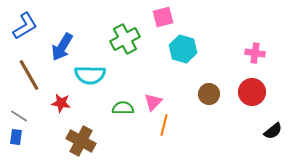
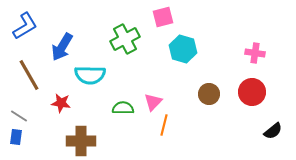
brown cross: rotated 28 degrees counterclockwise
